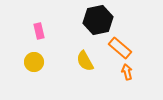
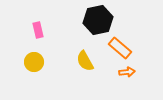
pink rectangle: moved 1 px left, 1 px up
orange arrow: rotated 98 degrees clockwise
